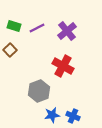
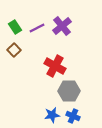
green rectangle: moved 1 px right, 1 px down; rotated 40 degrees clockwise
purple cross: moved 5 px left, 5 px up
brown square: moved 4 px right
red cross: moved 8 px left
gray hexagon: moved 30 px right; rotated 20 degrees clockwise
